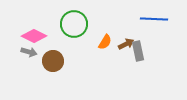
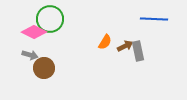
green circle: moved 24 px left, 5 px up
pink diamond: moved 4 px up
brown arrow: moved 1 px left, 2 px down
gray arrow: moved 1 px right, 3 px down
brown circle: moved 9 px left, 7 px down
